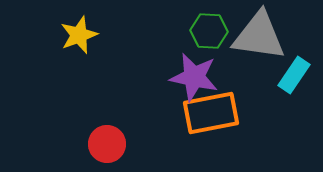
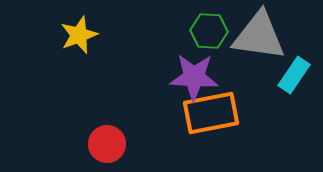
purple star: rotated 9 degrees counterclockwise
